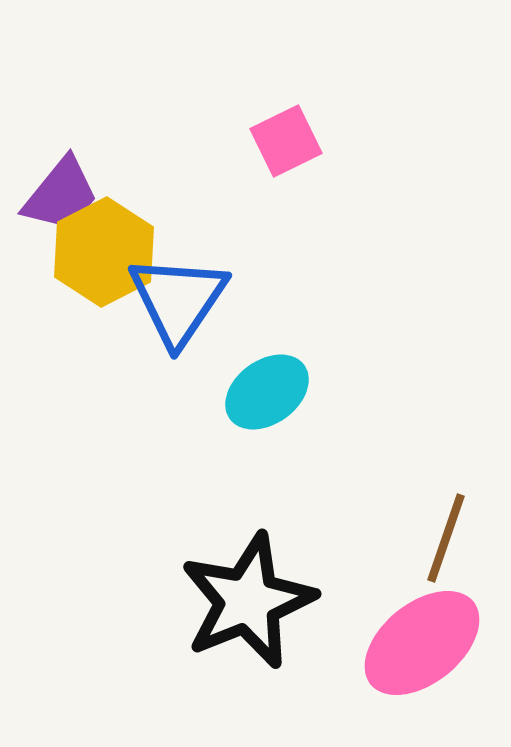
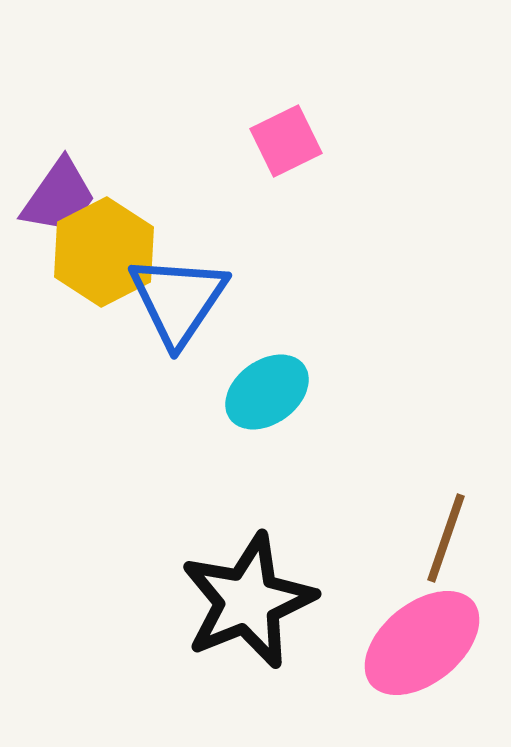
purple trapezoid: moved 2 px left, 2 px down; rotated 4 degrees counterclockwise
